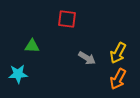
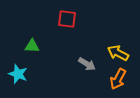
yellow arrow: rotated 90 degrees clockwise
gray arrow: moved 6 px down
cyan star: rotated 24 degrees clockwise
